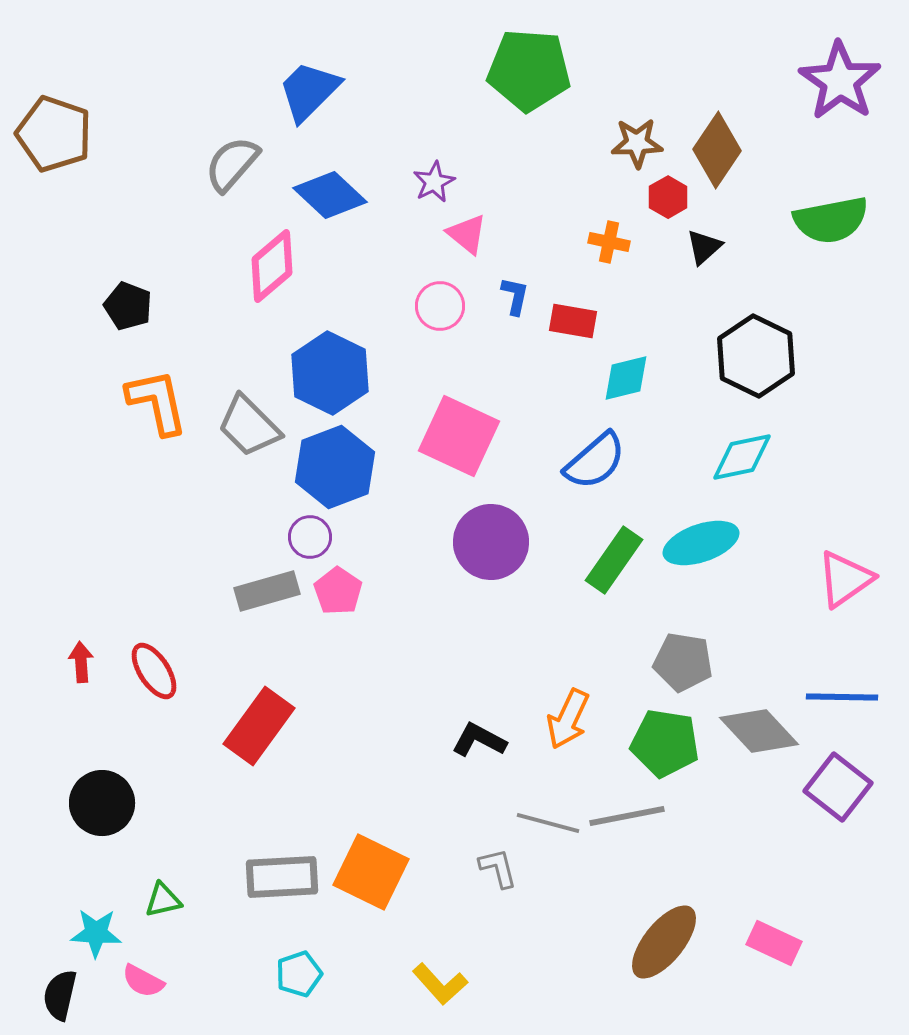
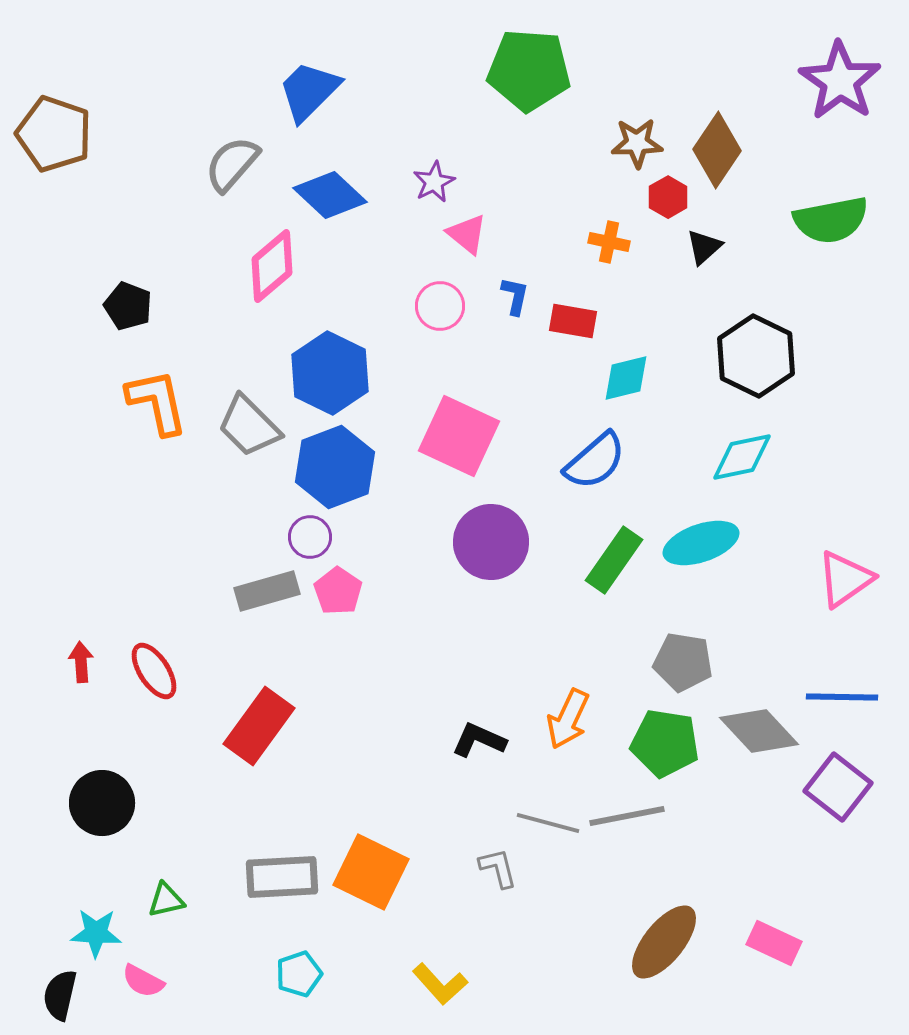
black L-shape at (479, 740): rotated 4 degrees counterclockwise
green triangle at (163, 900): moved 3 px right
